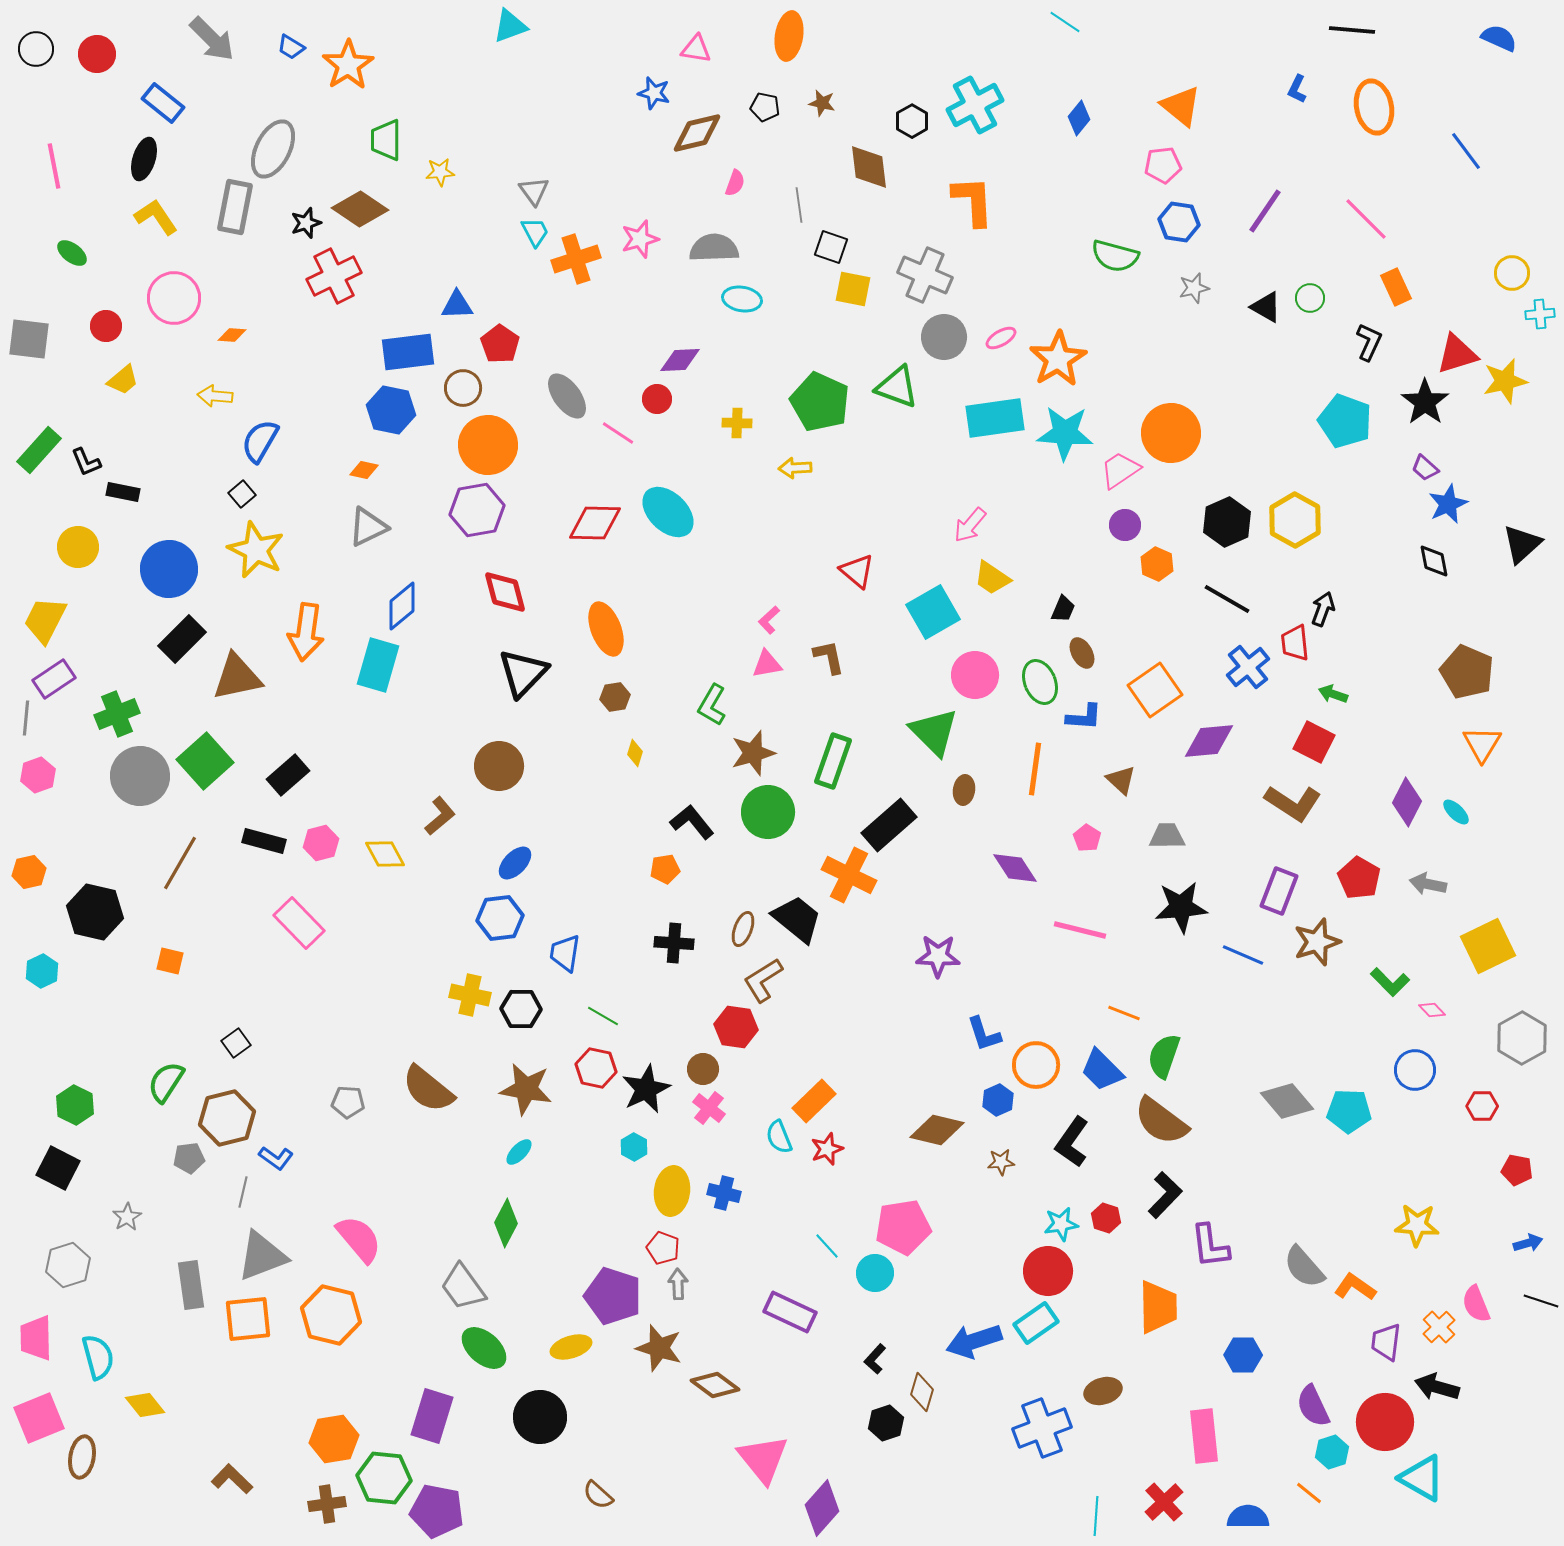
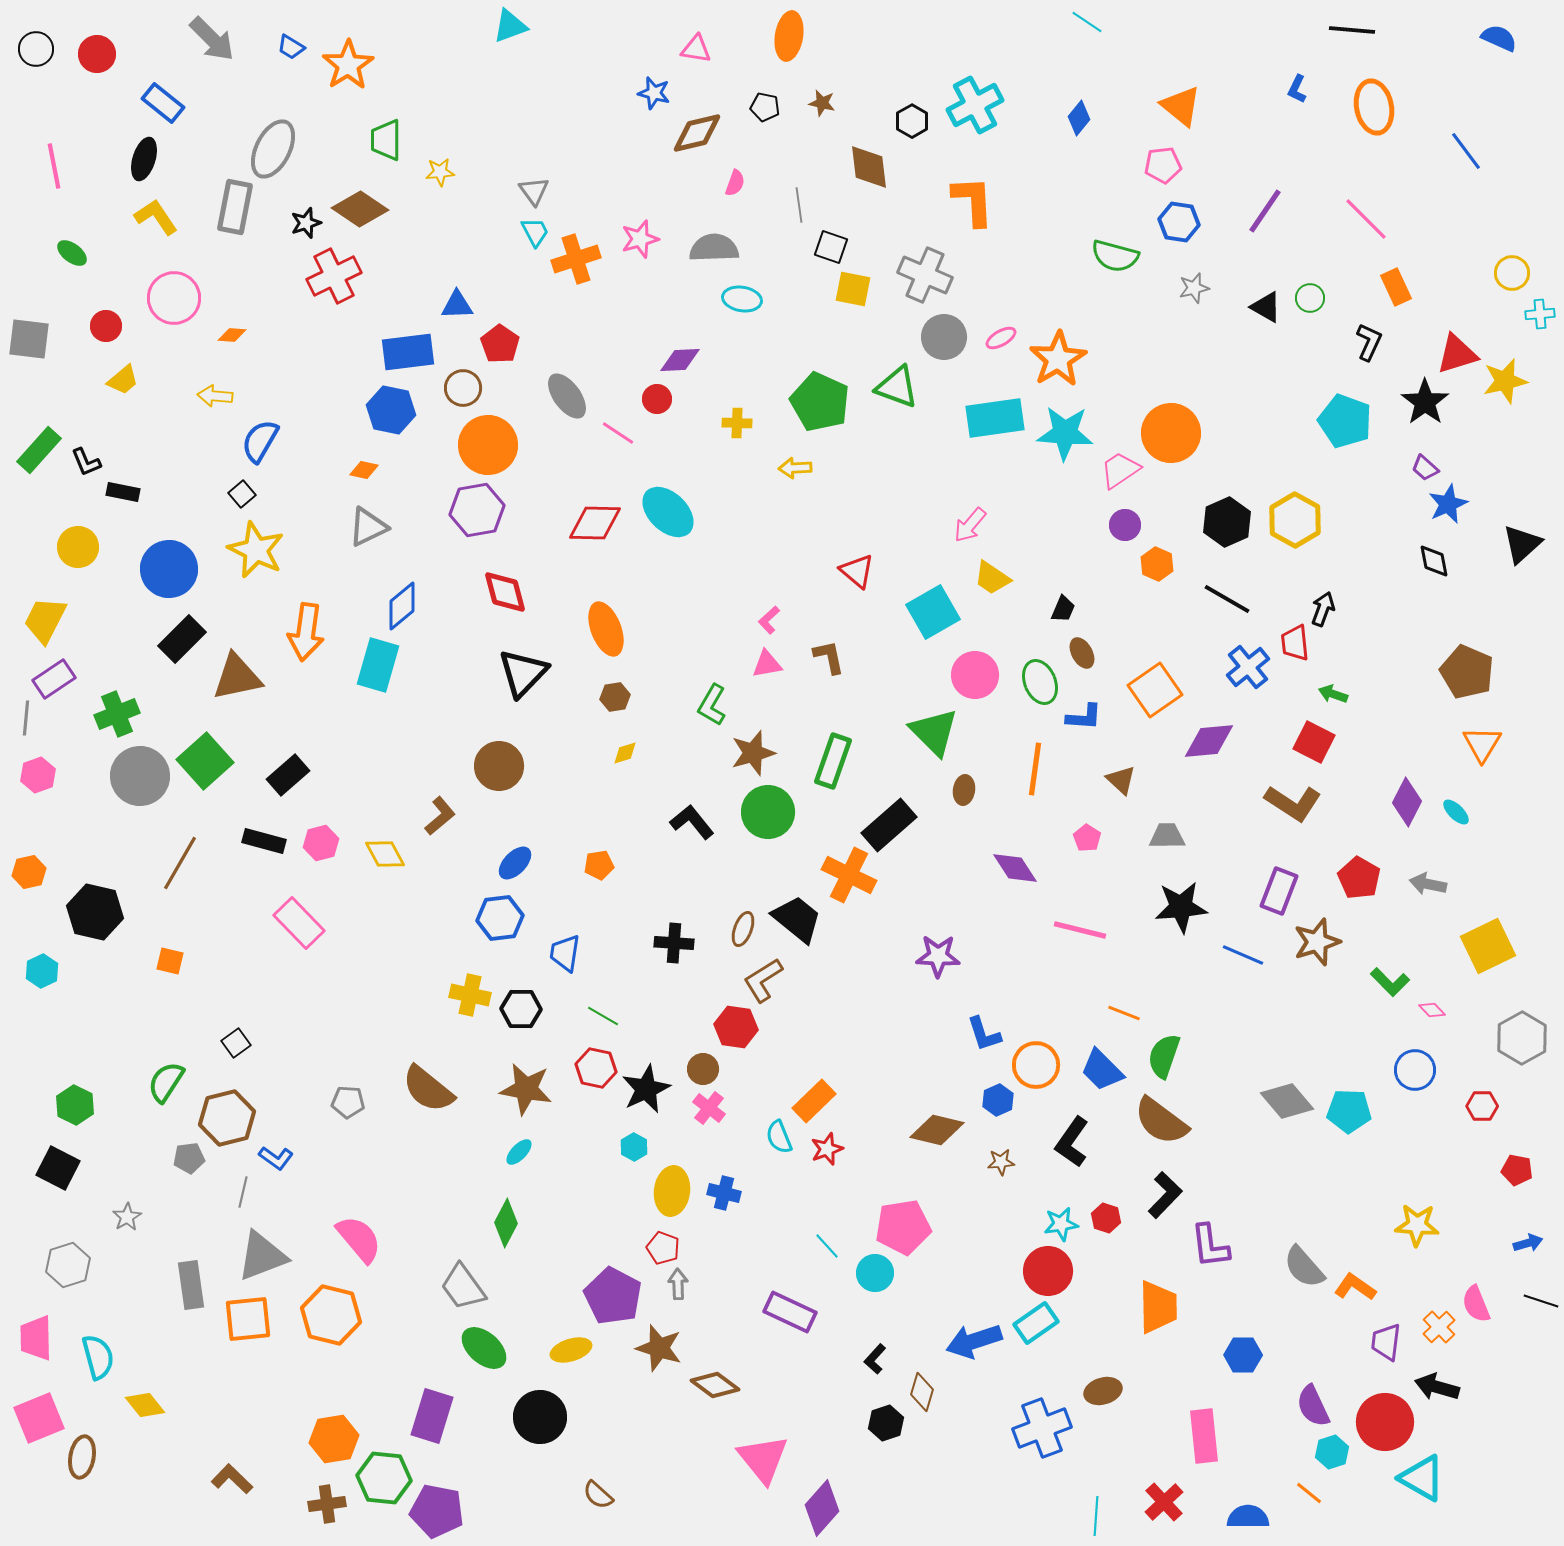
cyan line at (1065, 22): moved 22 px right
yellow diamond at (635, 753): moved 10 px left; rotated 56 degrees clockwise
orange pentagon at (665, 869): moved 66 px left, 4 px up
purple pentagon at (613, 1296): rotated 10 degrees clockwise
yellow ellipse at (571, 1347): moved 3 px down
